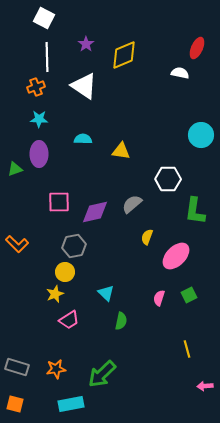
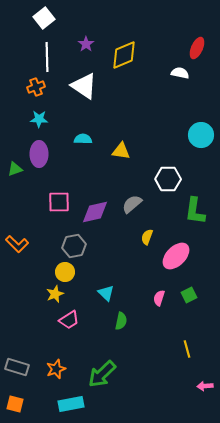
white square: rotated 25 degrees clockwise
orange star: rotated 12 degrees counterclockwise
